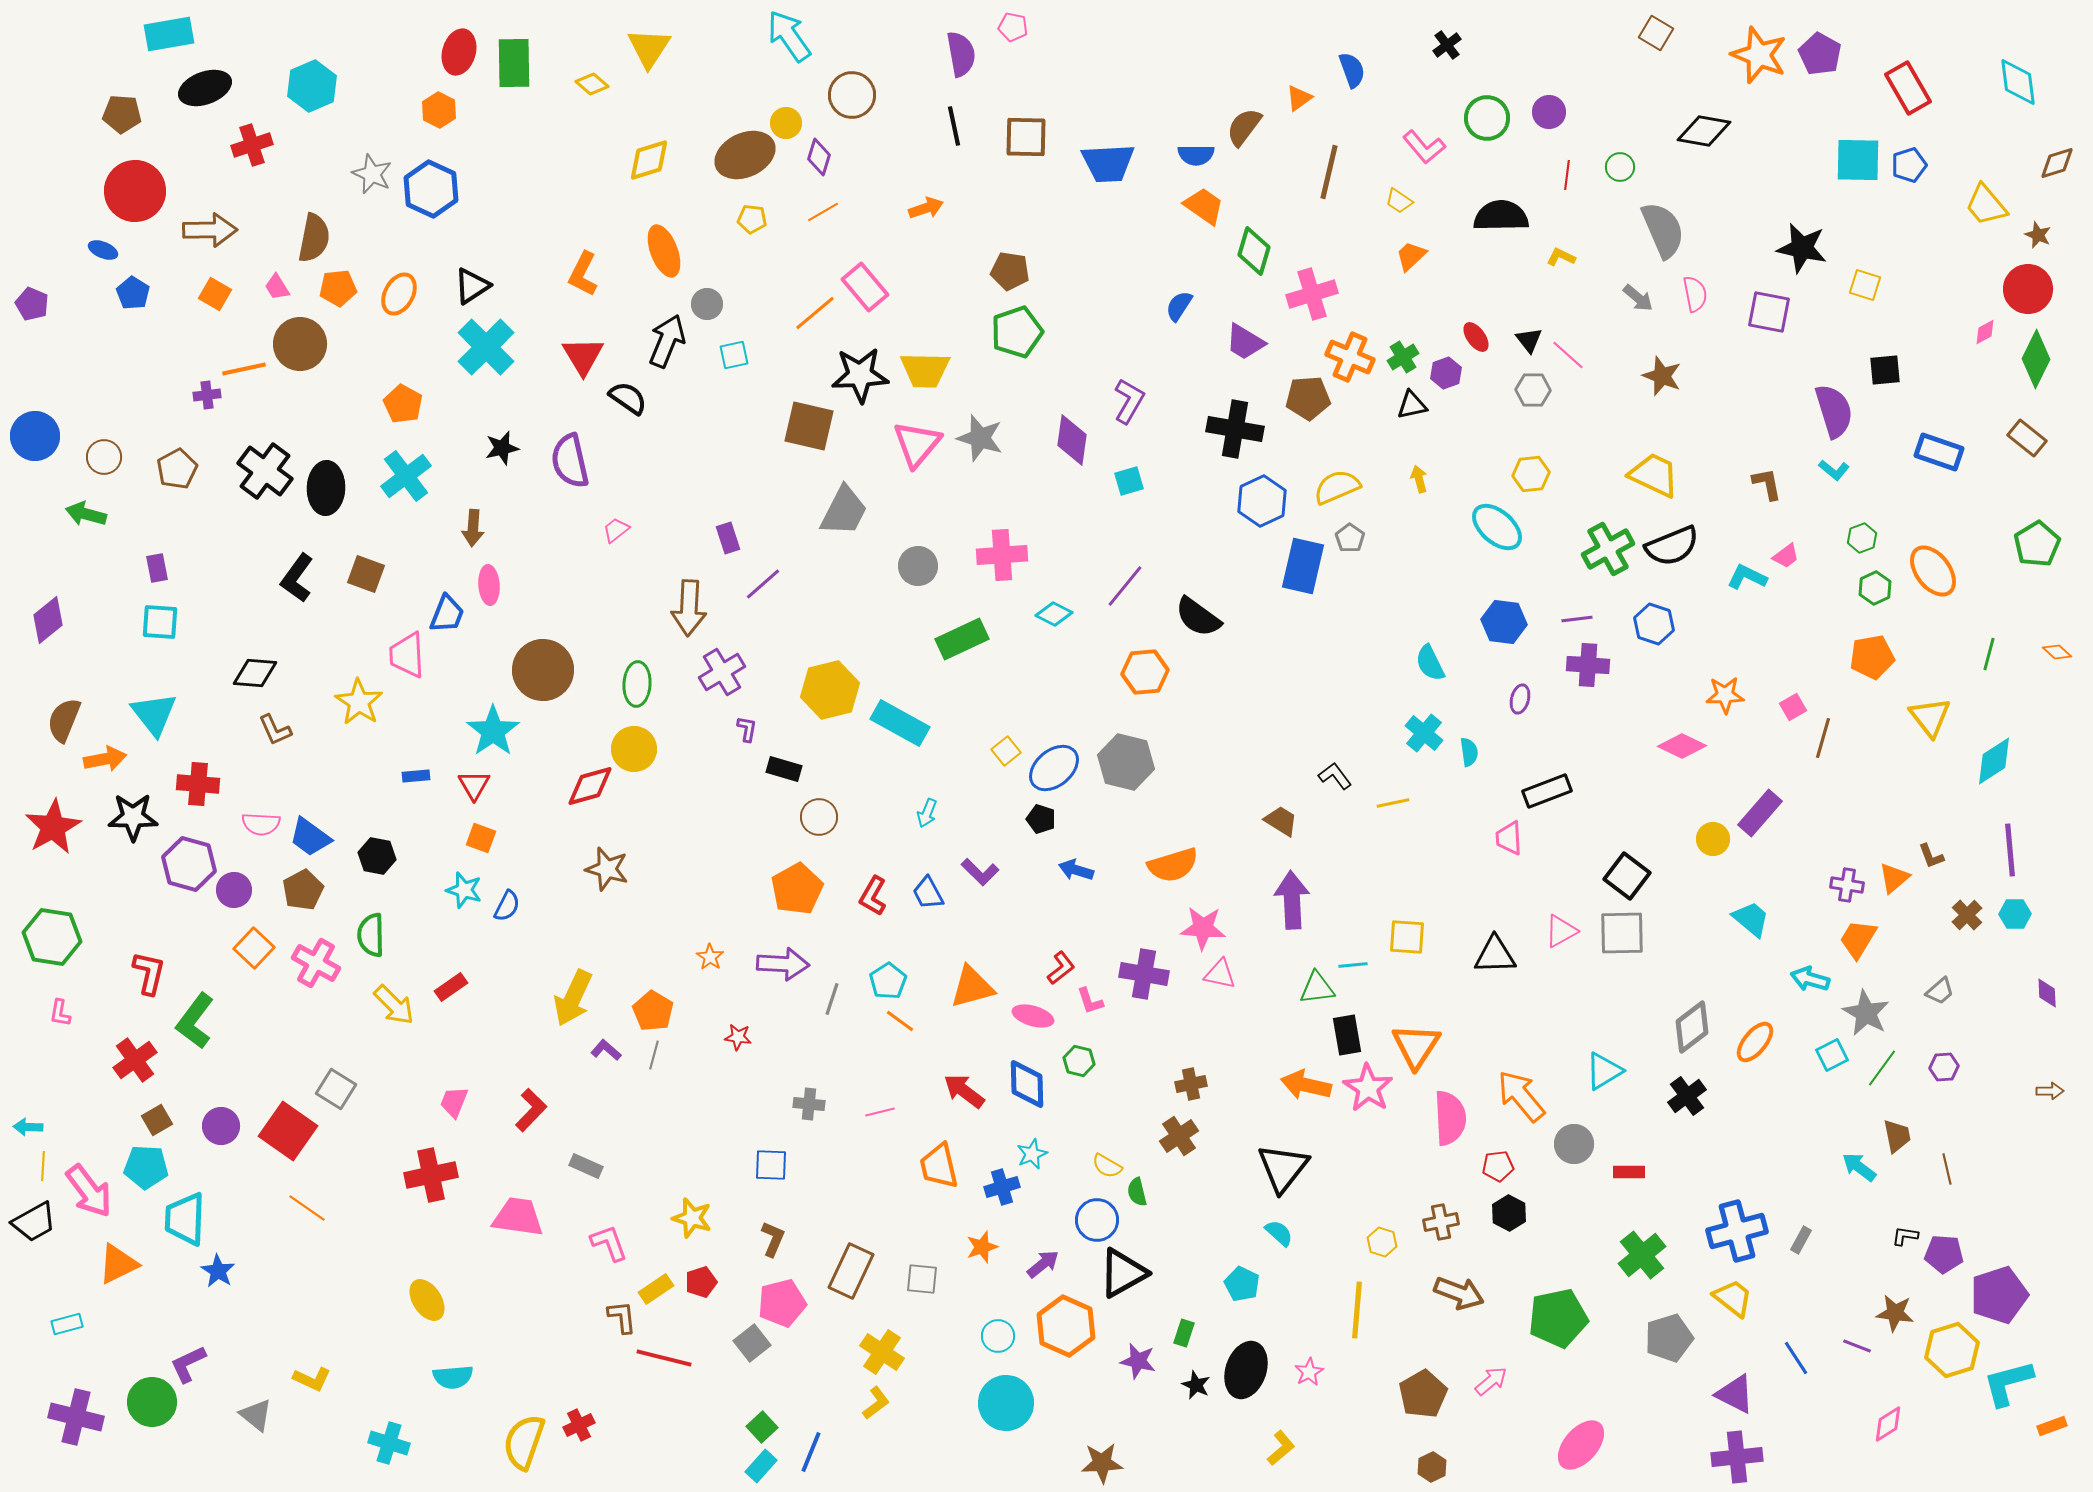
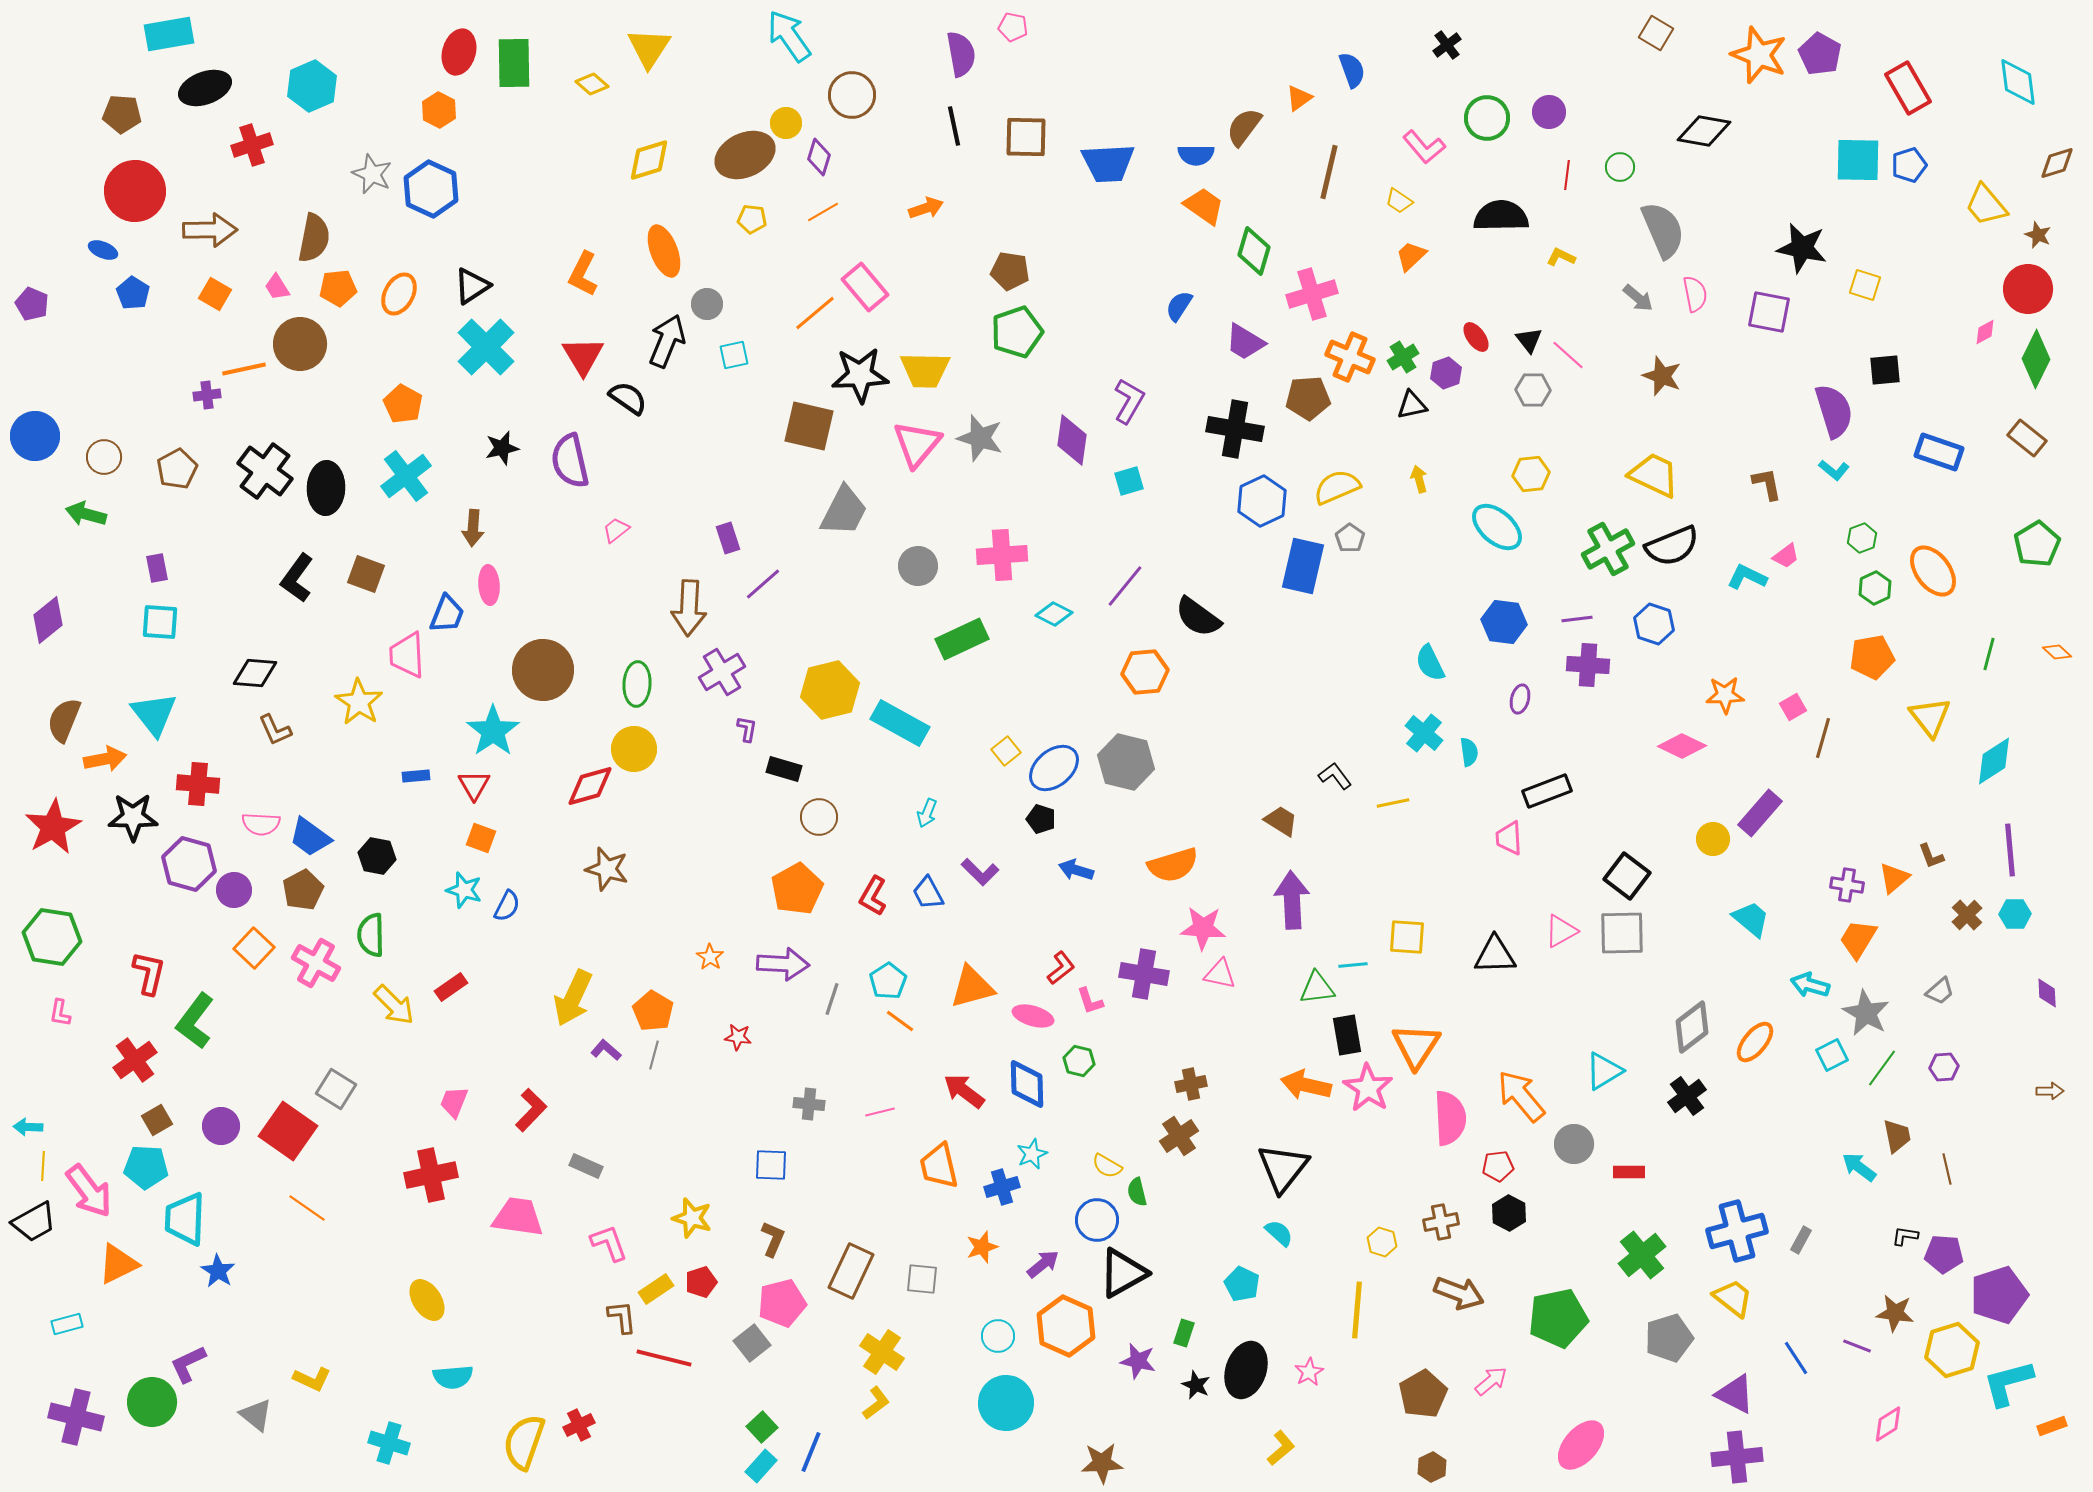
cyan arrow at (1810, 979): moved 6 px down
